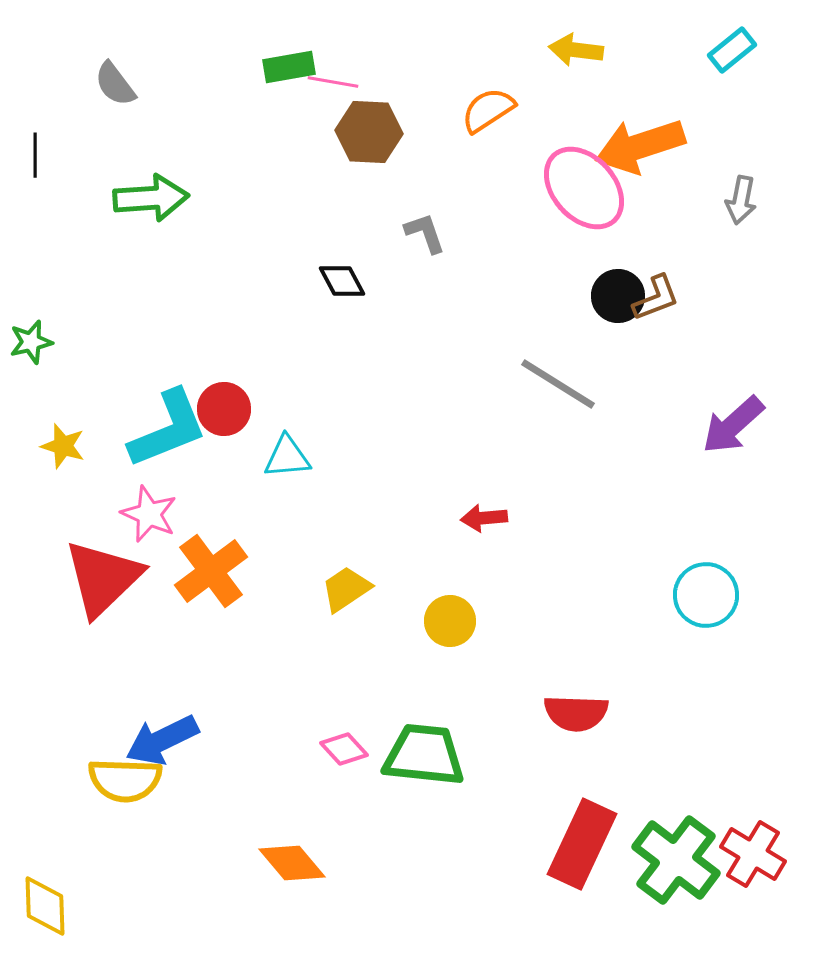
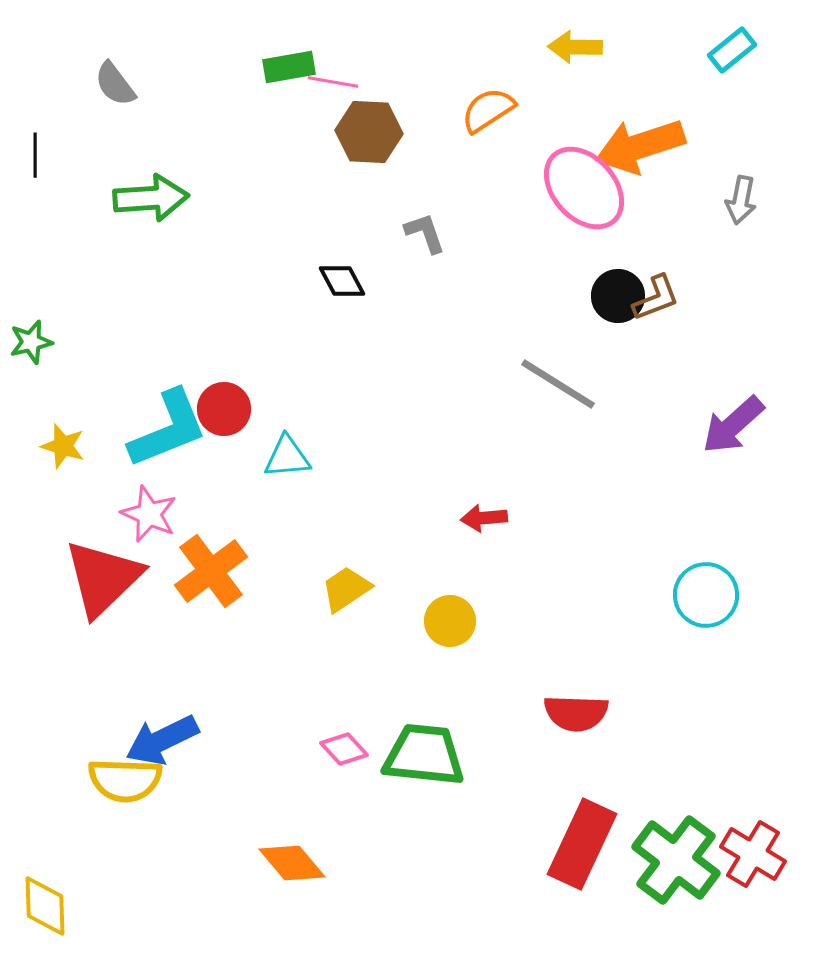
yellow arrow: moved 1 px left, 3 px up; rotated 6 degrees counterclockwise
